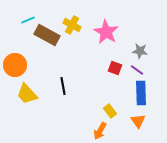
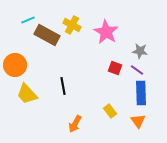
orange arrow: moved 25 px left, 7 px up
